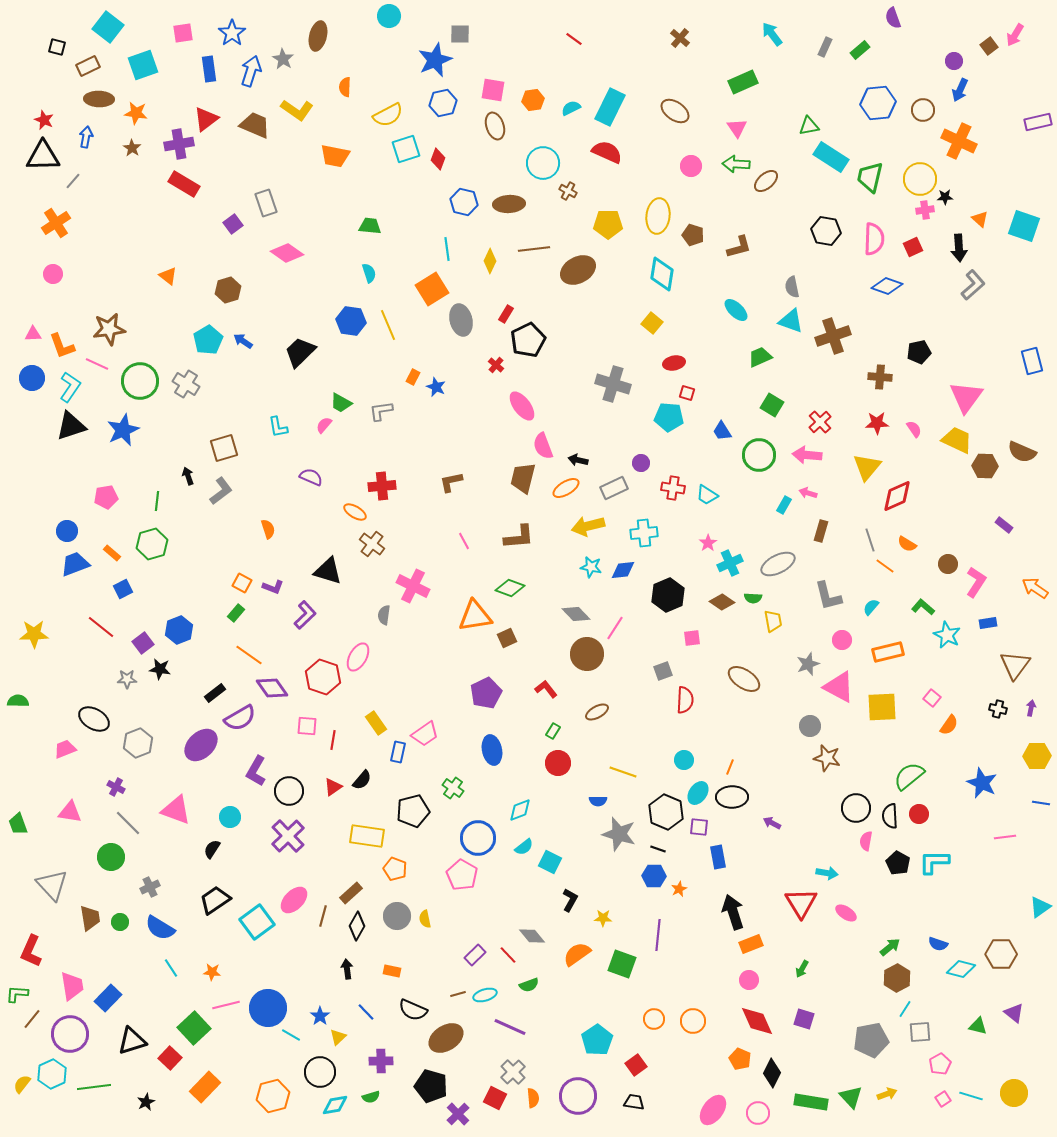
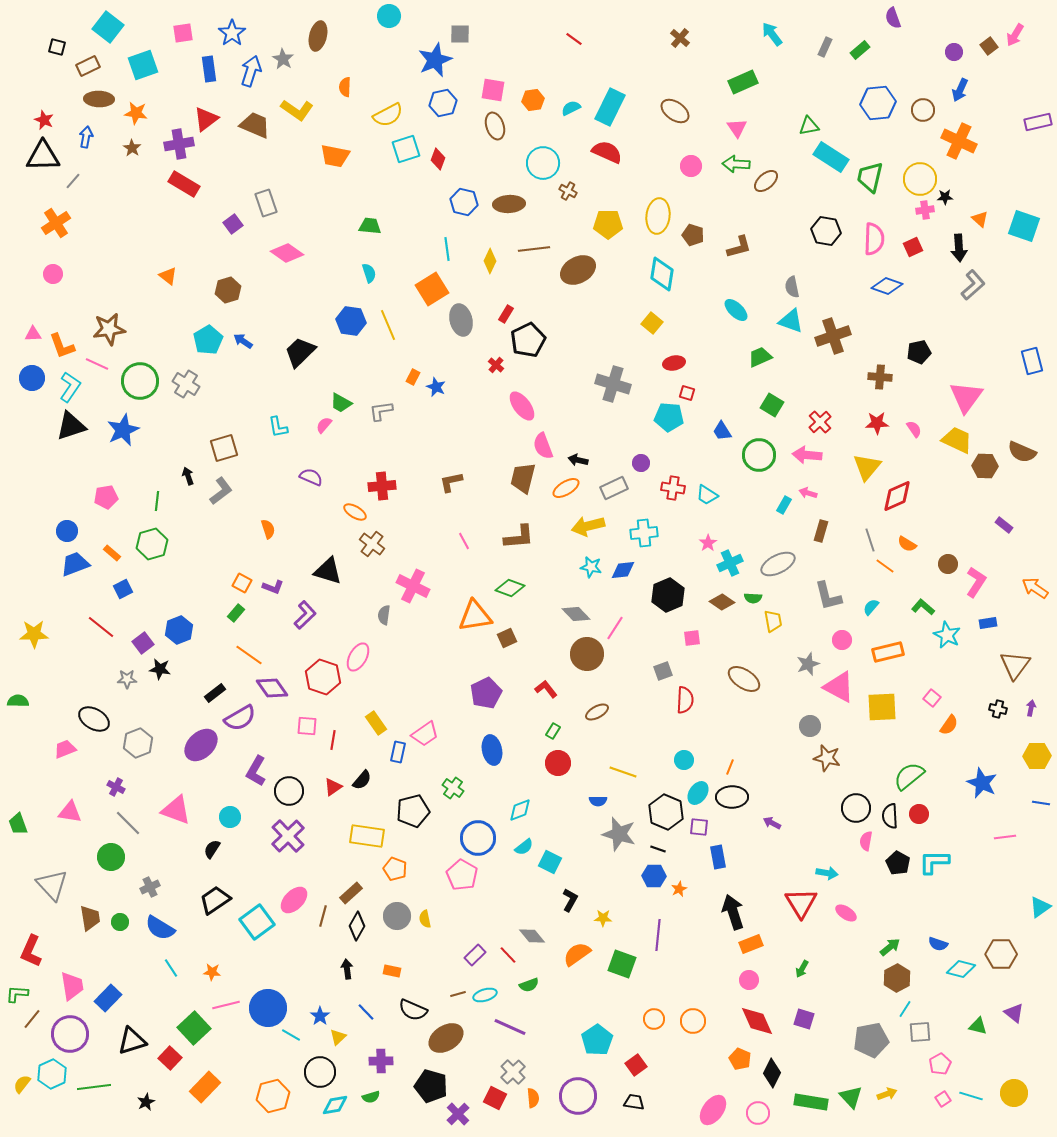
purple circle at (954, 61): moved 9 px up
